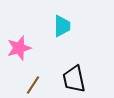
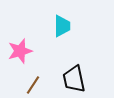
pink star: moved 1 px right, 3 px down
